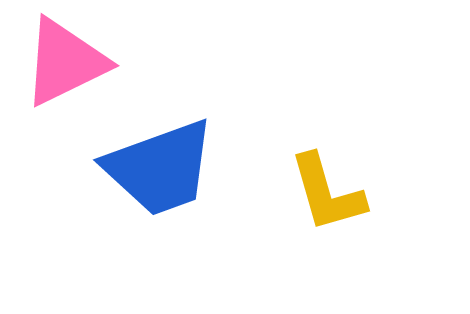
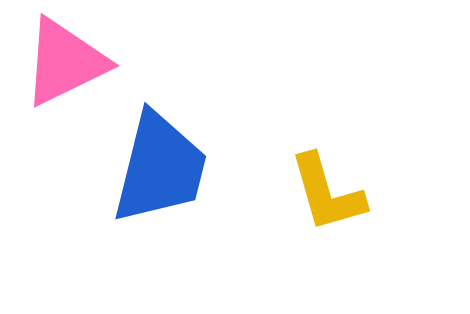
blue trapezoid: rotated 56 degrees counterclockwise
